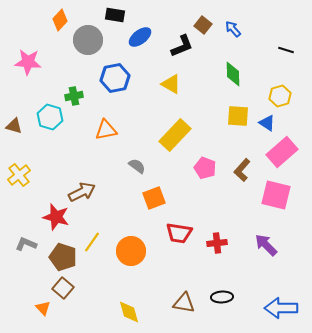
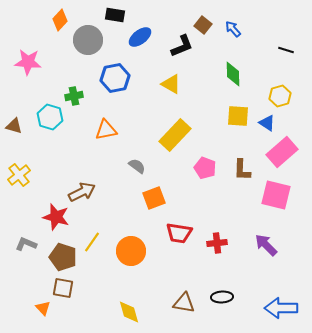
brown L-shape at (242, 170): rotated 40 degrees counterclockwise
brown square at (63, 288): rotated 30 degrees counterclockwise
